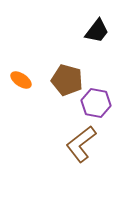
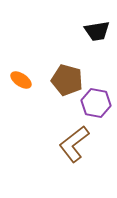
black trapezoid: rotated 44 degrees clockwise
brown L-shape: moved 7 px left
